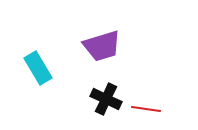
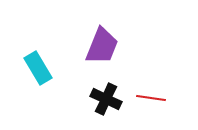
purple trapezoid: rotated 51 degrees counterclockwise
red line: moved 5 px right, 11 px up
